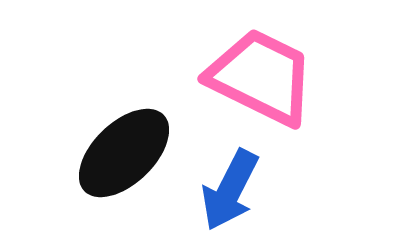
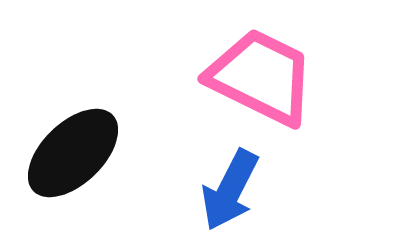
black ellipse: moved 51 px left
